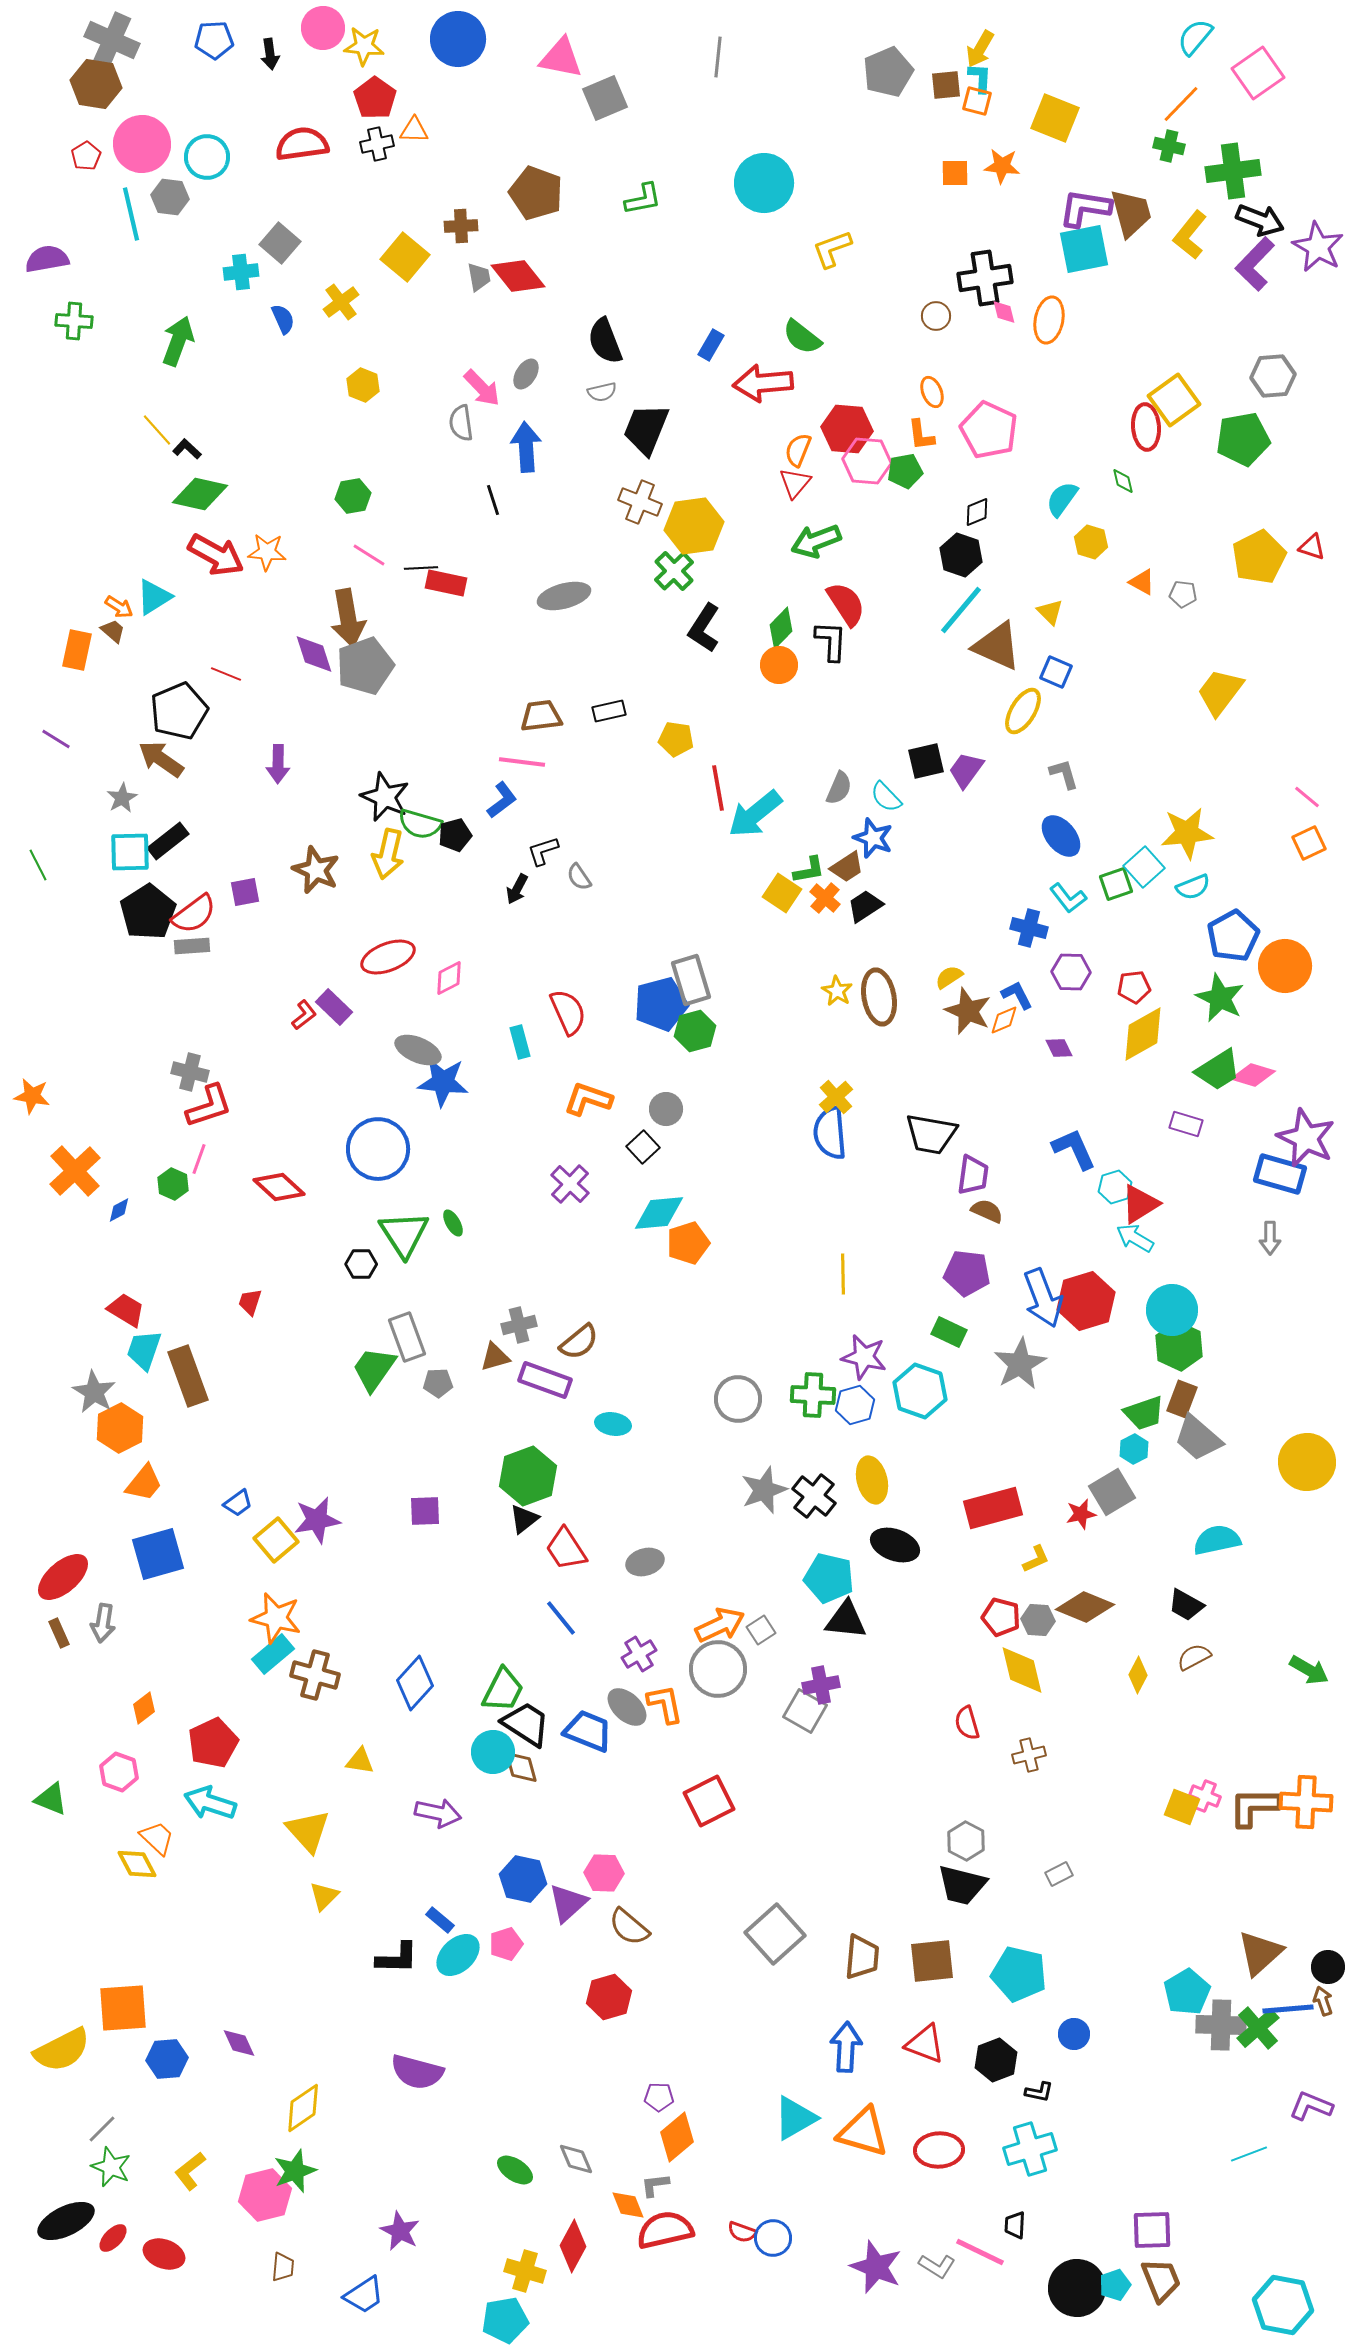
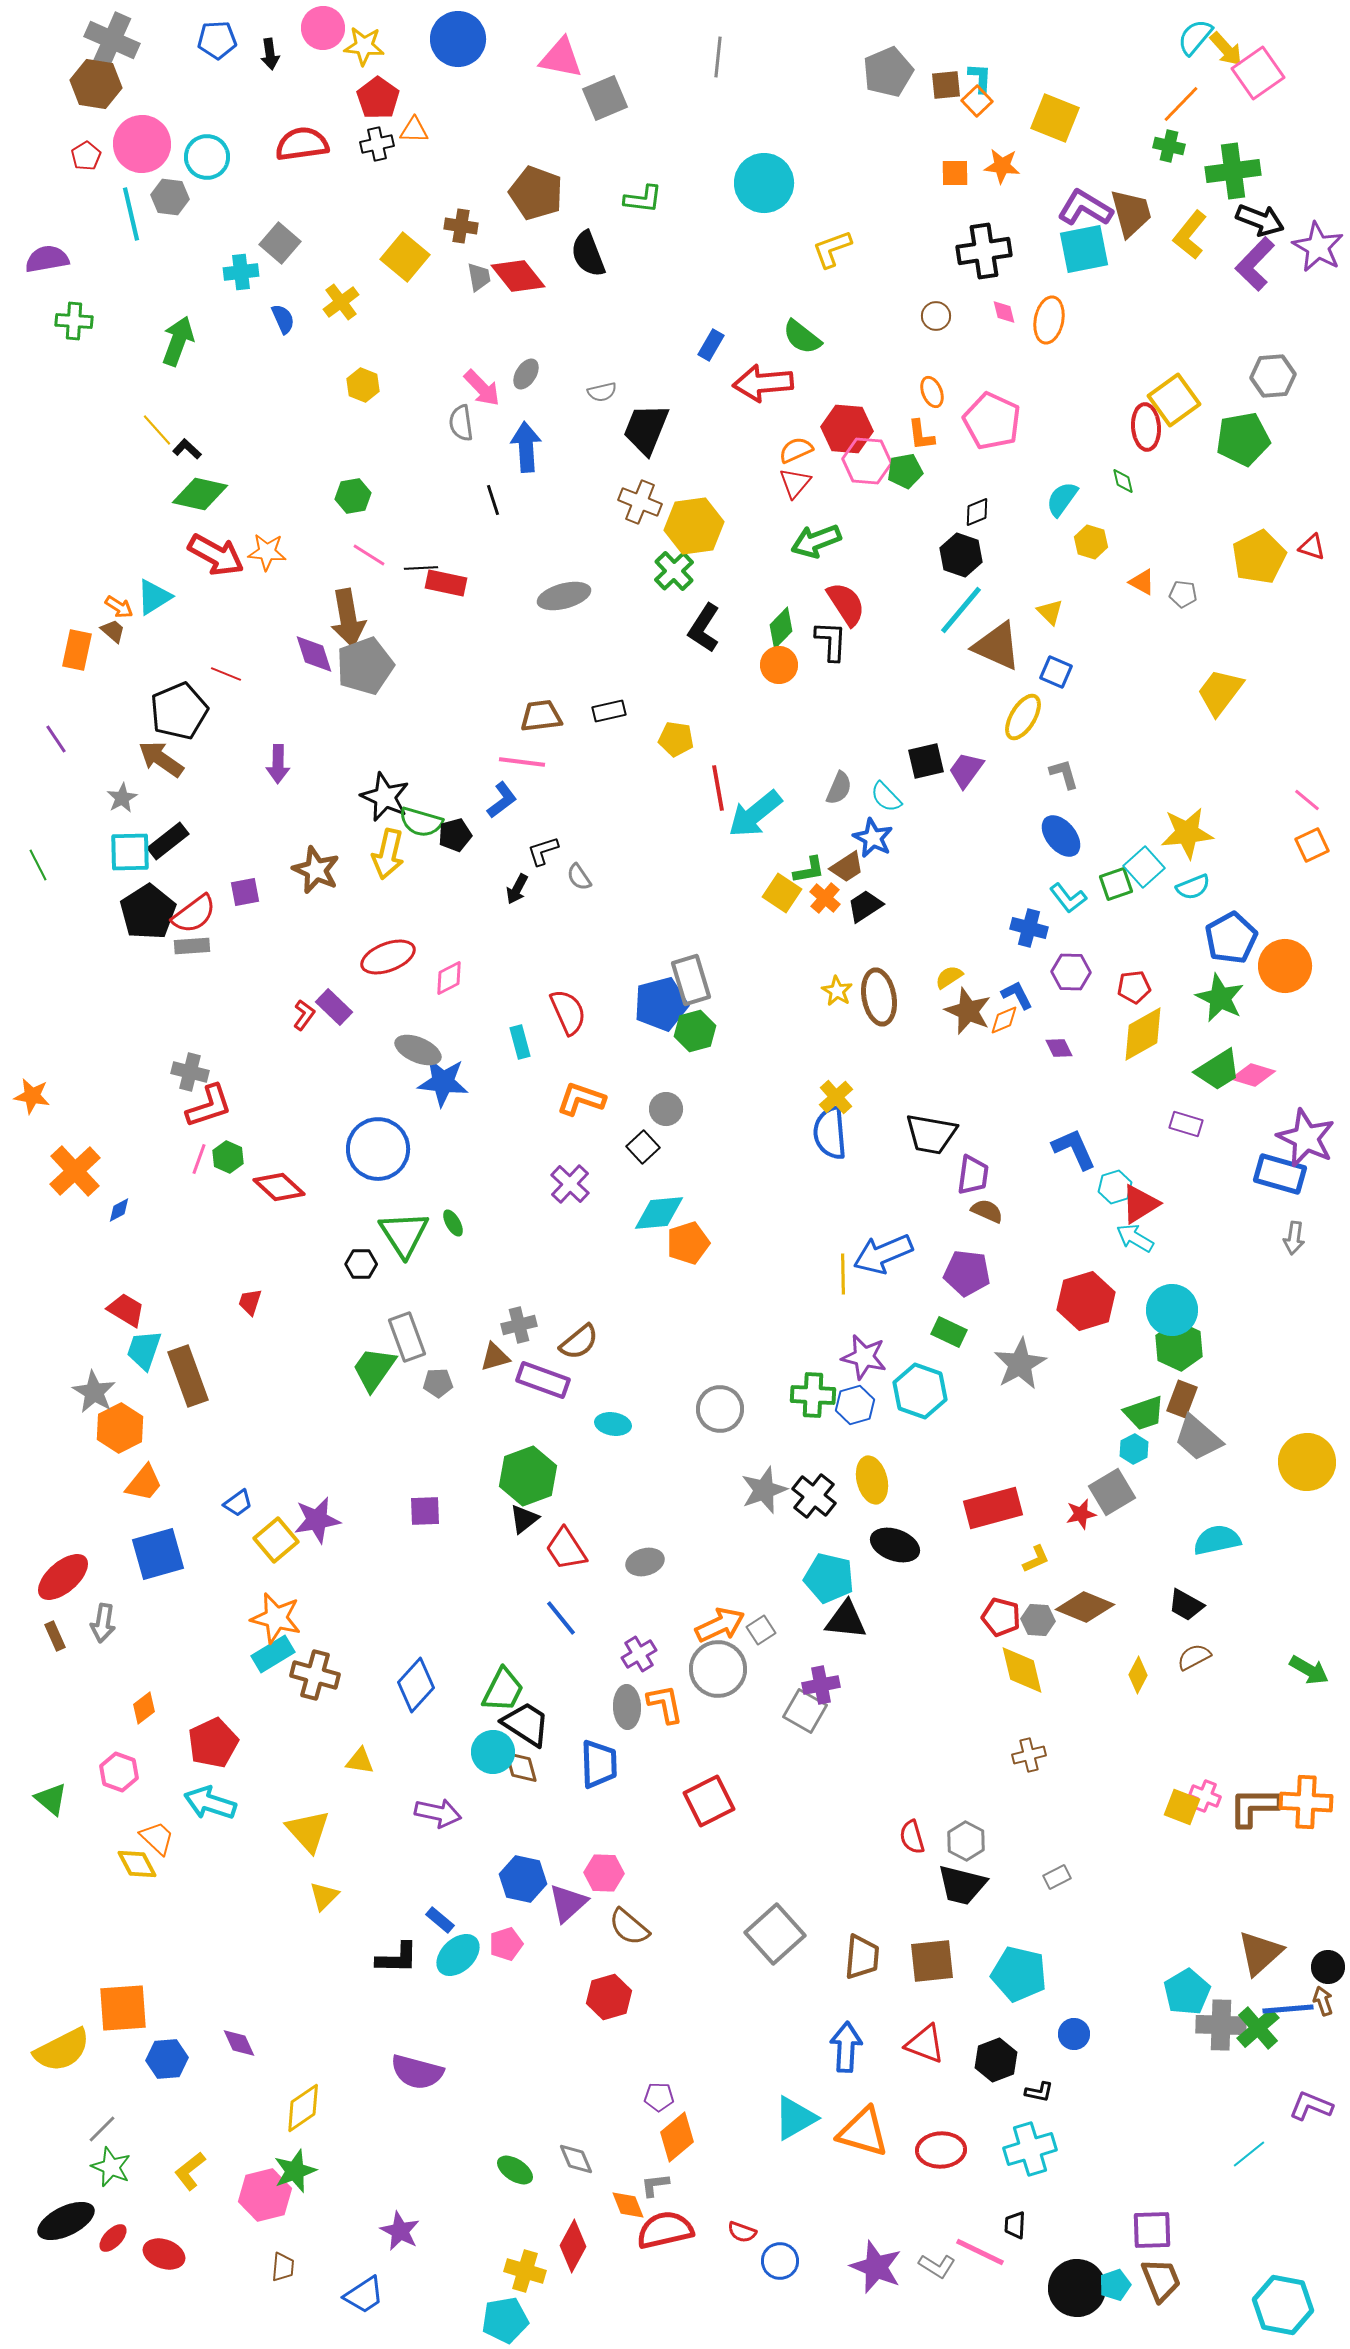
blue pentagon at (214, 40): moved 3 px right
yellow arrow at (980, 49): moved 246 px right; rotated 72 degrees counterclockwise
red pentagon at (375, 98): moved 3 px right
orange square at (977, 101): rotated 32 degrees clockwise
green L-shape at (643, 199): rotated 18 degrees clockwise
purple L-shape at (1085, 208): rotated 22 degrees clockwise
brown cross at (461, 226): rotated 12 degrees clockwise
black cross at (985, 278): moved 1 px left, 27 px up
black semicircle at (605, 341): moved 17 px left, 87 px up
pink pentagon at (989, 430): moved 3 px right, 9 px up
orange semicircle at (798, 450): moved 2 px left; rotated 44 degrees clockwise
yellow ellipse at (1023, 711): moved 6 px down
purple line at (56, 739): rotated 24 degrees clockwise
pink line at (1307, 797): moved 3 px down
green semicircle at (420, 824): moved 1 px right, 2 px up
blue star at (873, 838): rotated 6 degrees clockwise
orange square at (1309, 843): moved 3 px right, 2 px down
blue pentagon at (1233, 936): moved 2 px left, 2 px down
red L-shape at (304, 1015): rotated 16 degrees counterclockwise
orange L-shape at (588, 1099): moved 7 px left
green hexagon at (173, 1184): moved 55 px right, 27 px up
gray arrow at (1270, 1238): moved 24 px right; rotated 8 degrees clockwise
blue arrow at (1043, 1298): moved 160 px left, 44 px up; rotated 88 degrees clockwise
purple rectangle at (545, 1380): moved 2 px left
gray circle at (738, 1399): moved 18 px left, 10 px down
brown rectangle at (59, 1633): moved 4 px left, 3 px down
cyan rectangle at (273, 1654): rotated 9 degrees clockwise
blue diamond at (415, 1683): moved 1 px right, 2 px down
gray ellipse at (627, 1707): rotated 45 degrees clockwise
red semicircle at (967, 1723): moved 55 px left, 114 px down
blue trapezoid at (588, 1731): moved 11 px right, 33 px down; rotated 66 degrees clockwise
green triangle at (51, 1799): rotated 18 degrees clockwise
gray rectangle at (1059, 1874): moved 2 px left, 3 px down
red ellipse at (939, 2150): moved 2 px right
cyan line at (1249, 2154): rotated 18 degrees counterclockwise
blue circle at (773, 2238): moved 7 px right, 23 px down
